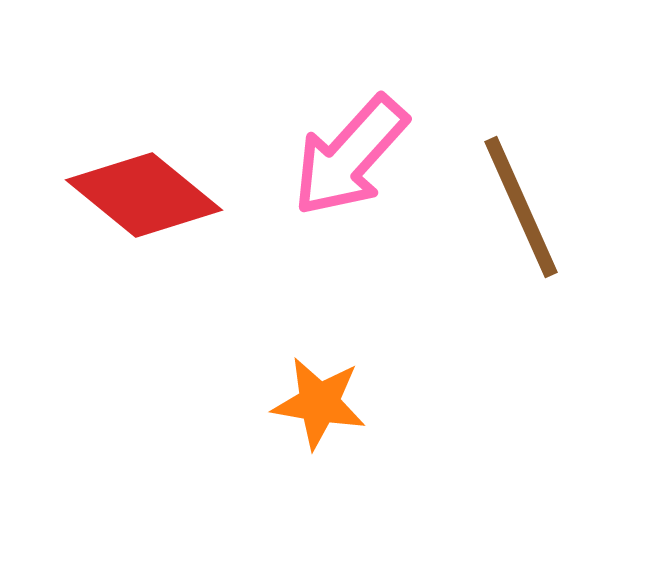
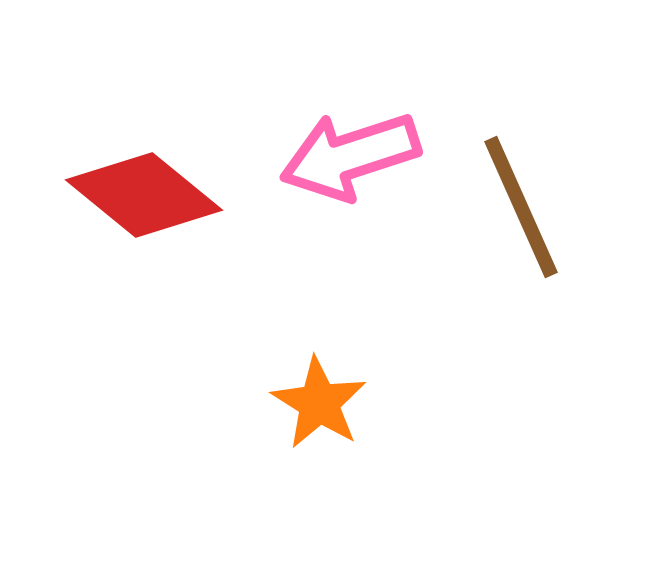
pink arrow: rotated 30 degrees clockwise
orange star: rotated 22 degrees clockwise
